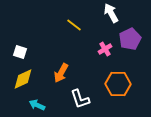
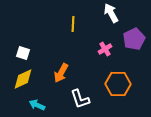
yellow line: moved 1 px left, 1 px up; rotated 56 degrees clockwise
purple pentagon: moved 4 px right
white square: moved 3 px right, 1 px down
